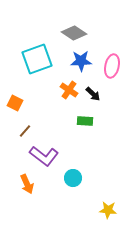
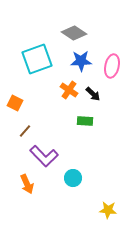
purple L-shape: rotated 8 degrees clockwise
